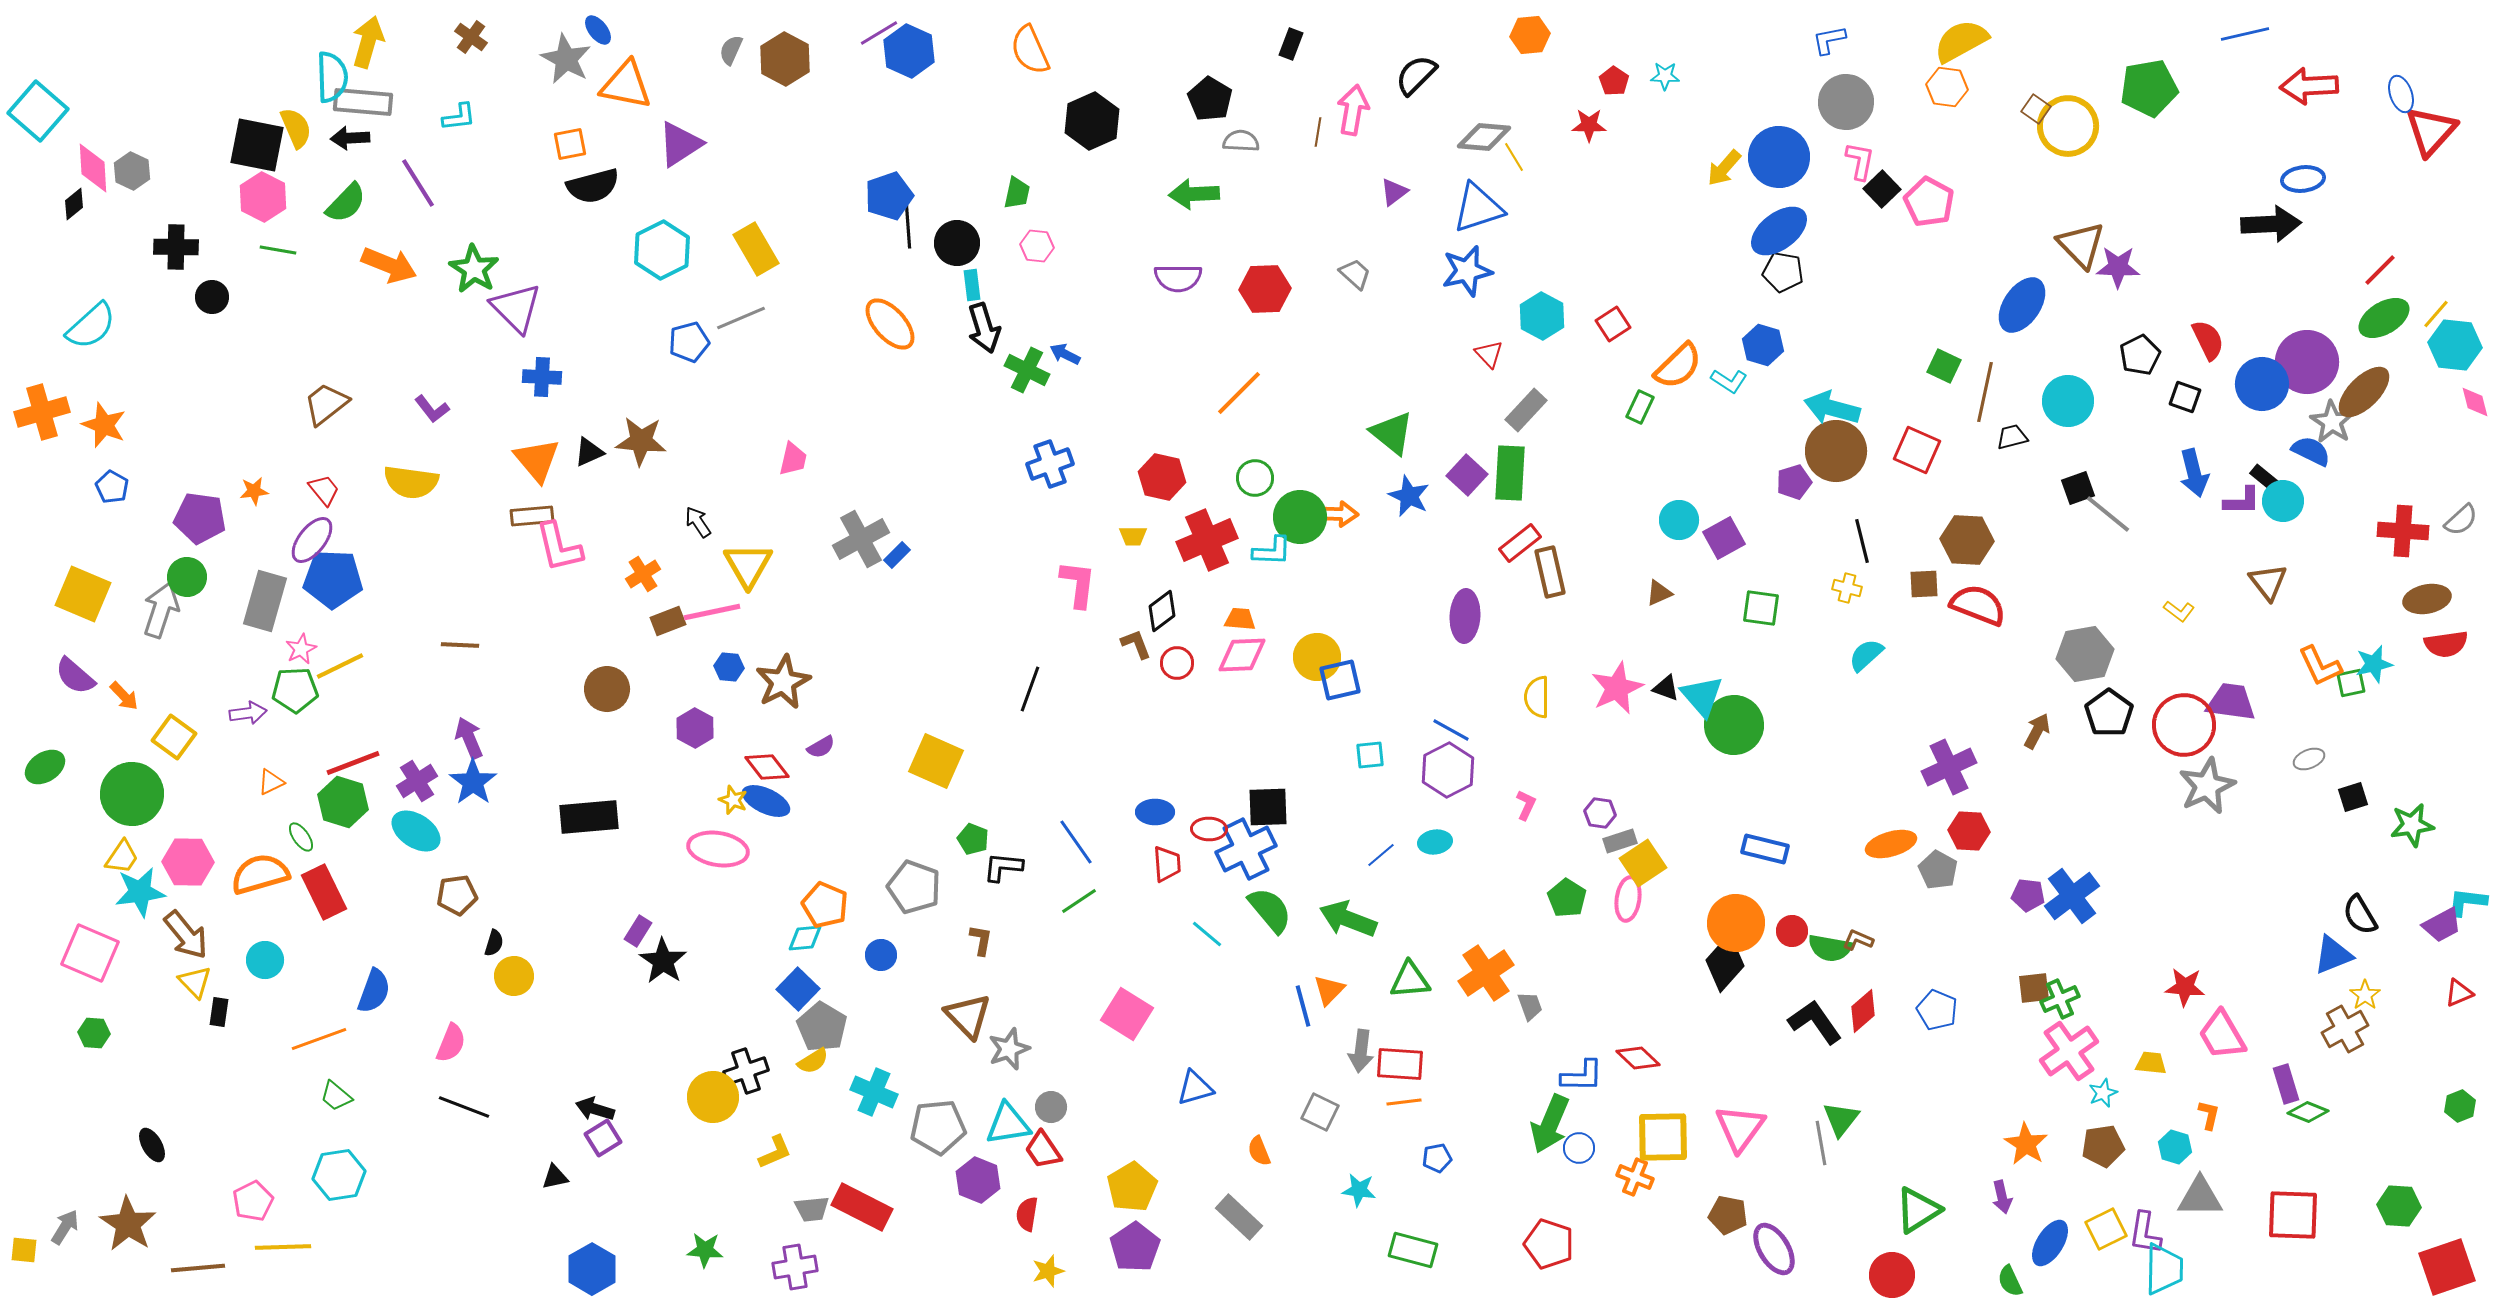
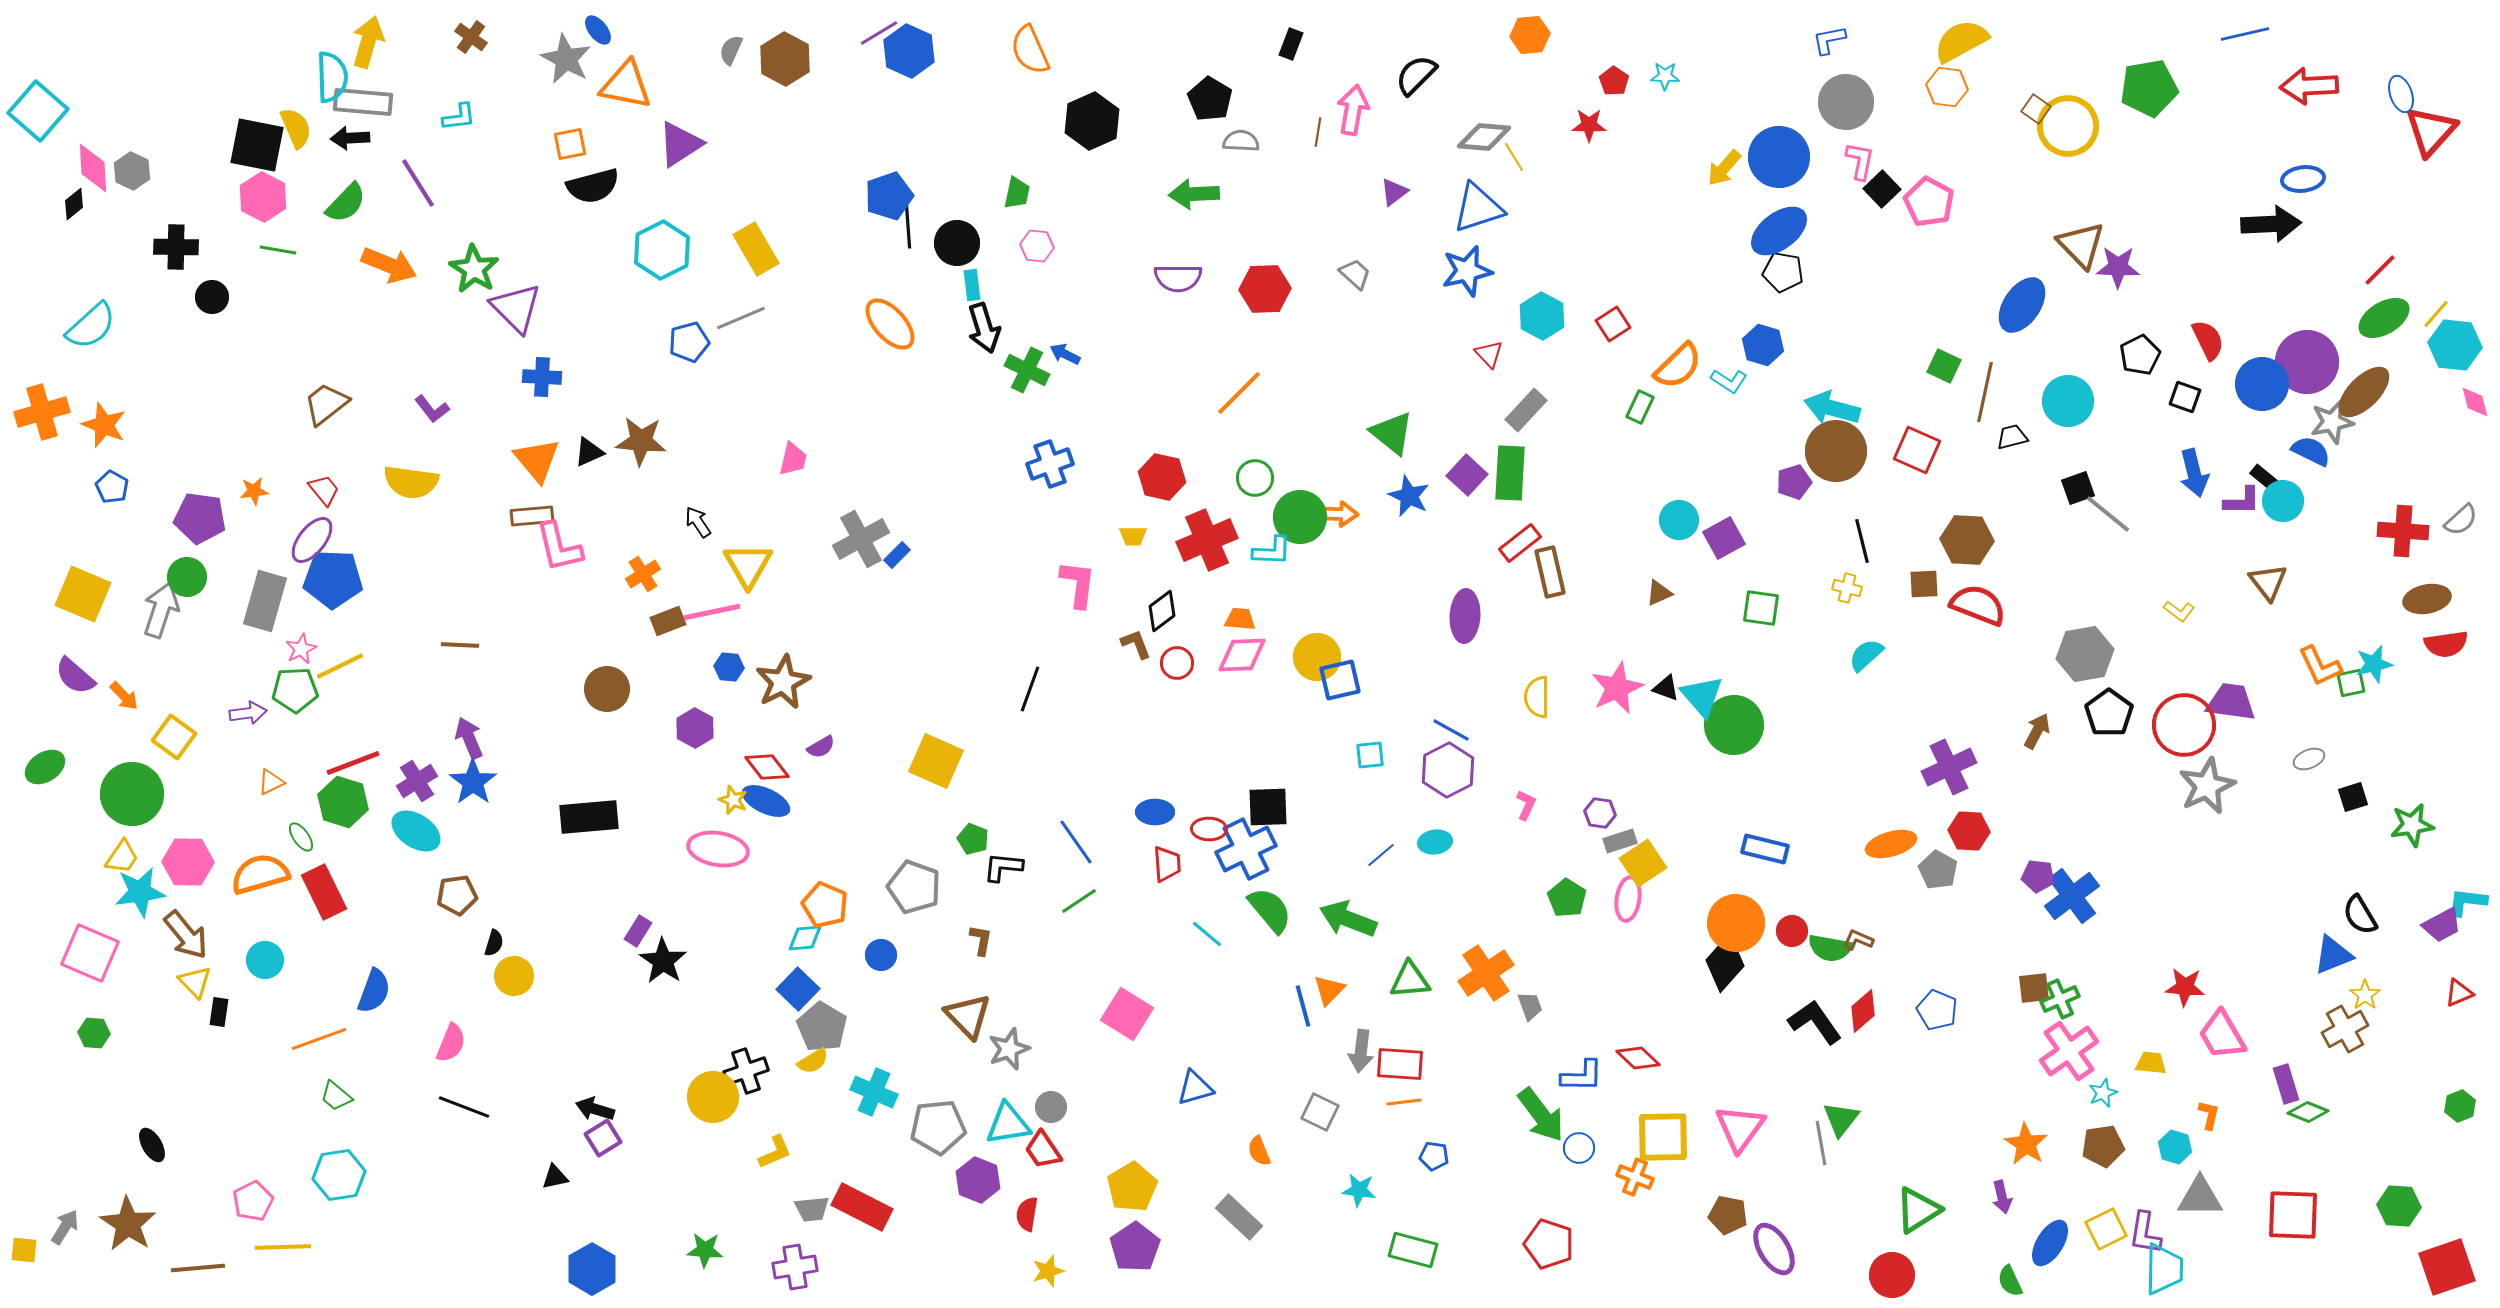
gray star at (2332, 422): rotated 27 degrees clockwise
purple pentagon at (2028, 895): moved 10 px right, 19 px up
green arrow at (1550, 1124): moved 9 px left, 9 px up; rotated 60 degrees counterclockwise
blue pentagon at (1437, 1158): moved 3 px left, 2 px up; rotated 20 degrees clockwise
